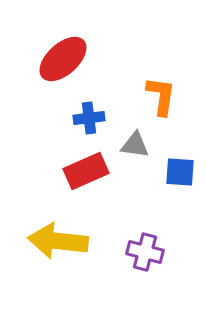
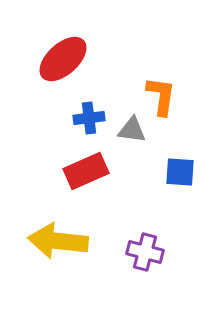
gray triangle: moved 3 px left, 15 px up
